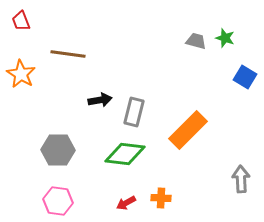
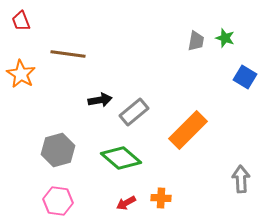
gray trapezoid: rotated 85 degrees clockwise
gray rectangle: rotated 36 degrees clockwise
gray hexagon: rotated 16 degrees counterclockwise
green diamond: moved 4 px left, 4 px down; rotated 33 degrees clockwise
